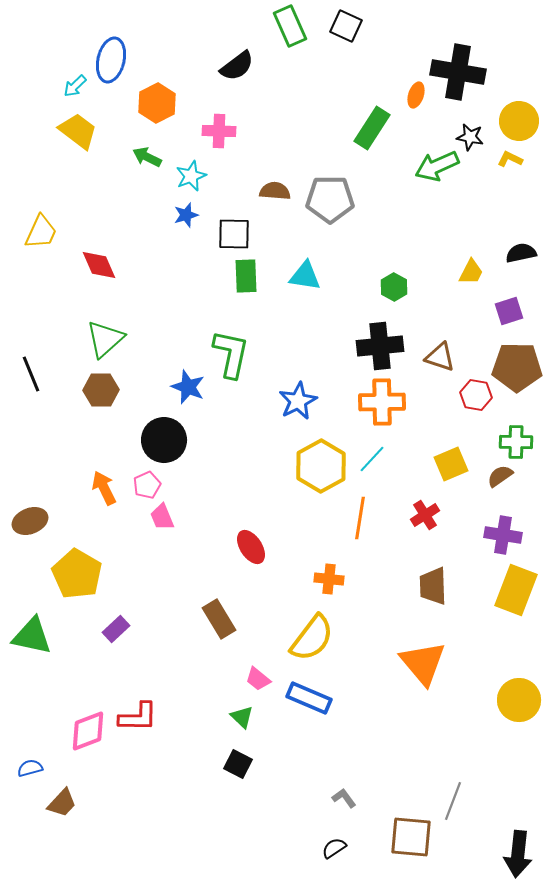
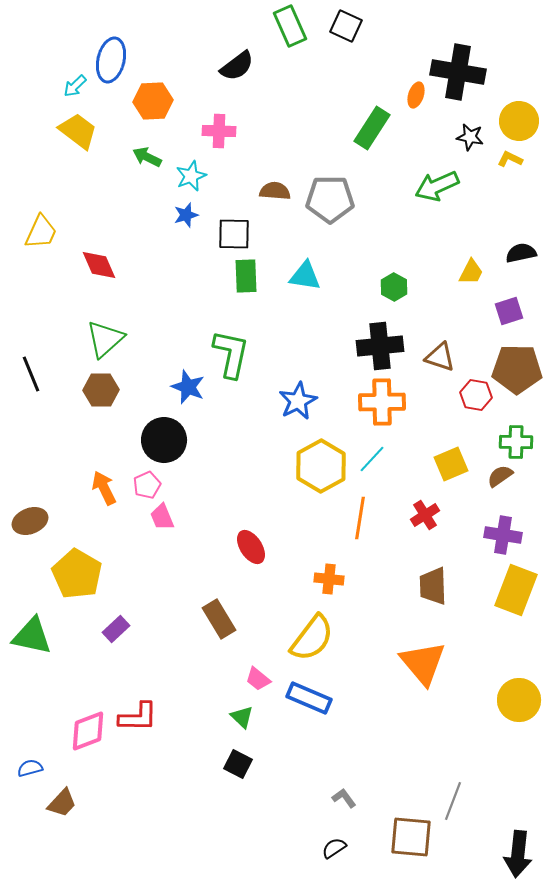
orange hexagon at (157, 103): moved 4 px left, 2 px up; rotated 24 degrees clockwise
green arrow at (437, 166): moved 20 px down
brown pentagon at (517, 367): moved 2 px down
